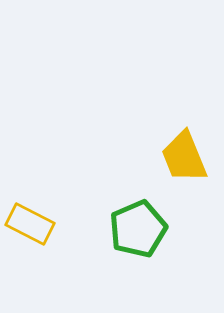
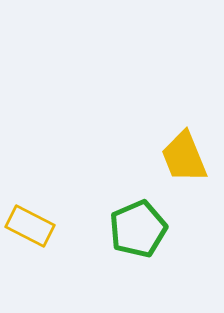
yellow rectangle: moved 2 px down
